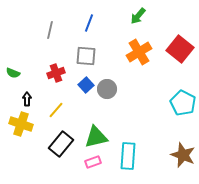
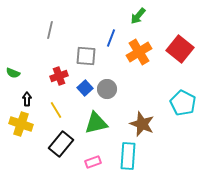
blue line: moved 22 px right, 15 px down
red cross: moved 3 px right, 3 px down
blue square: moved 1 px left, 3 px down
yellow line: rotated 72 degrees counterclockwise
green triangle: moved 14 px up
brown star: moved 41 px left, 31 px up
